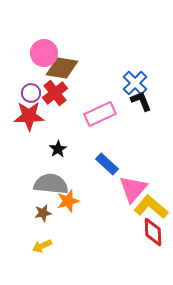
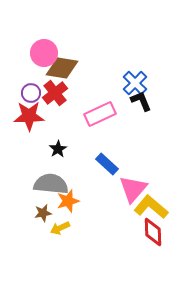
yellow arrow: moved 18 px right, 18 px up
